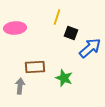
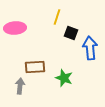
blue arrow: rotated 55 degrees counterclockwise
